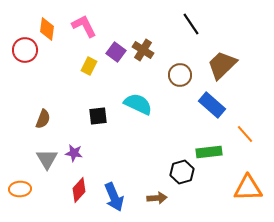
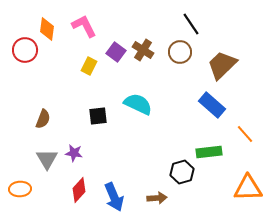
brown circle: moved 23 px up
